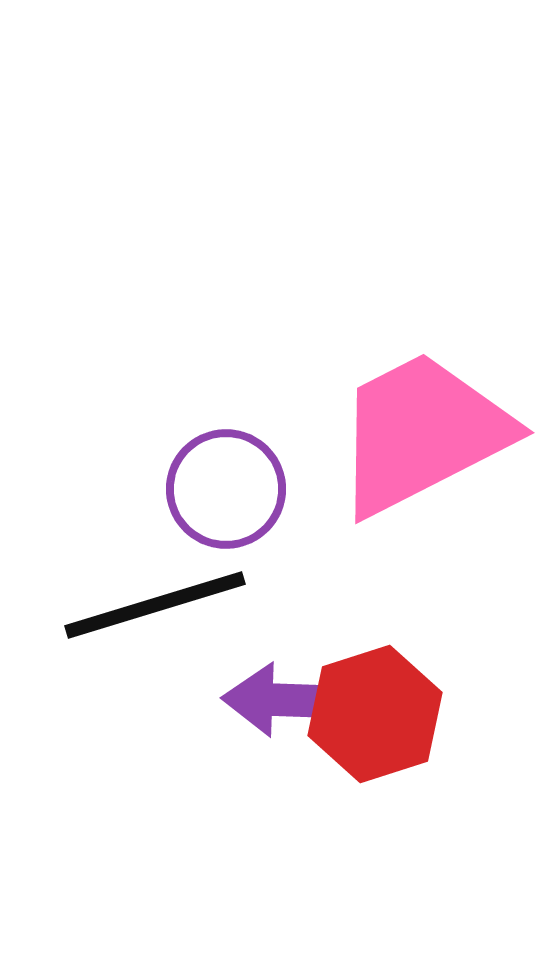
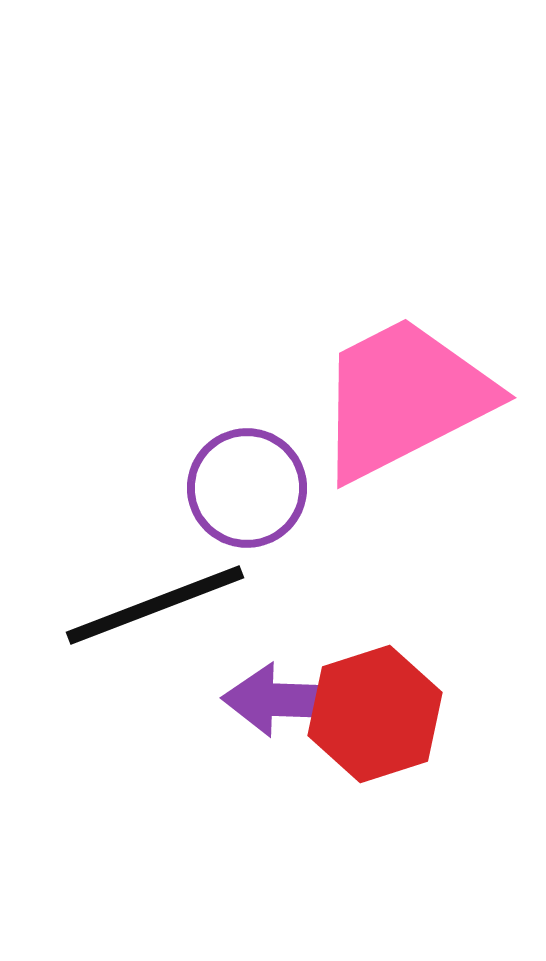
pink trapezoid: moved 18 px left, 35 px up
purple circle: moved 21 px right, 1 px up
black line: rotated 4 degrees counterclockwise
